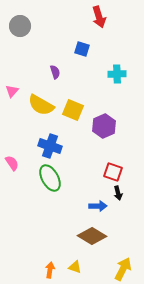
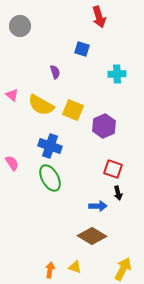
pink triangle: moved 4 px down; rotated 32 degrees counterclockwise
red square: moved 3 px up
